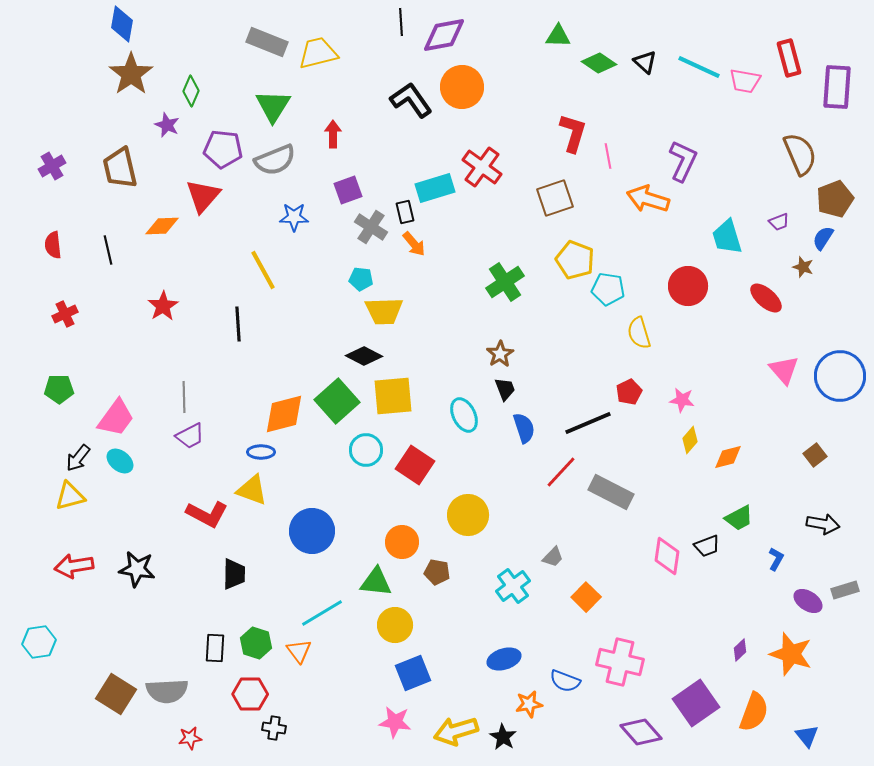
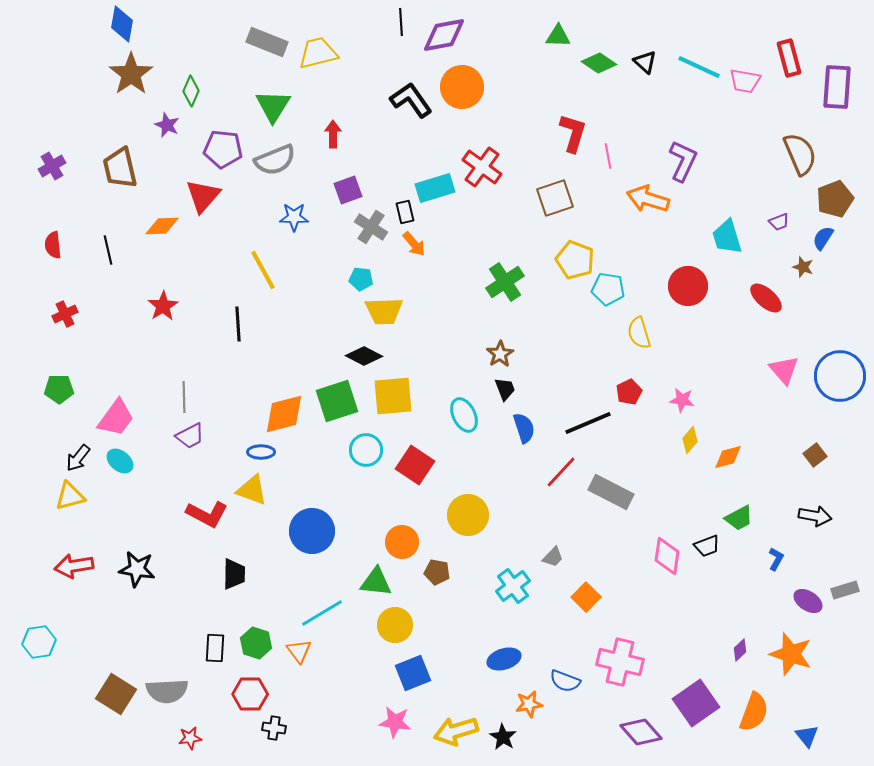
green square at (337, 401): rotated 24 degrees clockwise
black arrow at (823, 524): moved 8 px left, 8 px up
